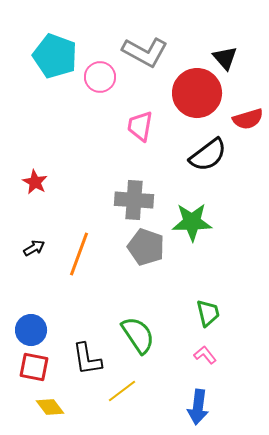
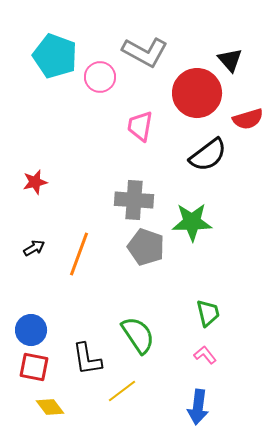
black triangle: moved 5 px right, 2 px down
red star: rotated 30 degrees clockwise
